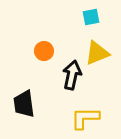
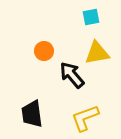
yellow triangle: rotated 12 degrees clockwise
black arrow: rotated 52 degrees counterclockwise
black trapezoid: moved 8 px right, 10 px down
yellow L-shape: rotated 20 degrees counterclockwise
